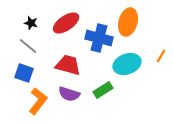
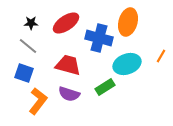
black star: rotated 16 degrees counterclockwise
green rectangle: moved 2 px right, 3 px up
